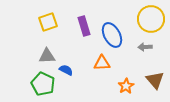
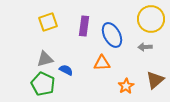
purple rectangle: rotated 24 degrees clockwise
gray triangle: moved 2 px left, 3 px down; rotated 12 degrees counterclockwise
brown triangle: rotated 30 degrees clockwise
